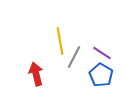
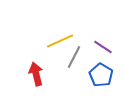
yellow line: rotated 76 degrees clockwise
purple line: moved 1 px right, 6 px up
